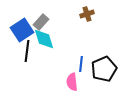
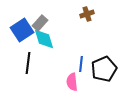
gray rectangle: moved 1 px left, 1 px down
black line: moved 1 px right, 12 px down
